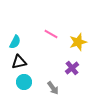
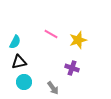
yellow star: moved 2 px up
purple cross: rotated 32 degrees counterclockwise
